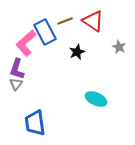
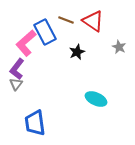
brown line: moved 1 px right, 1 px up; rotated 42 degrees clockwise
purple L-shape: rotated 20 degrees clockwise
